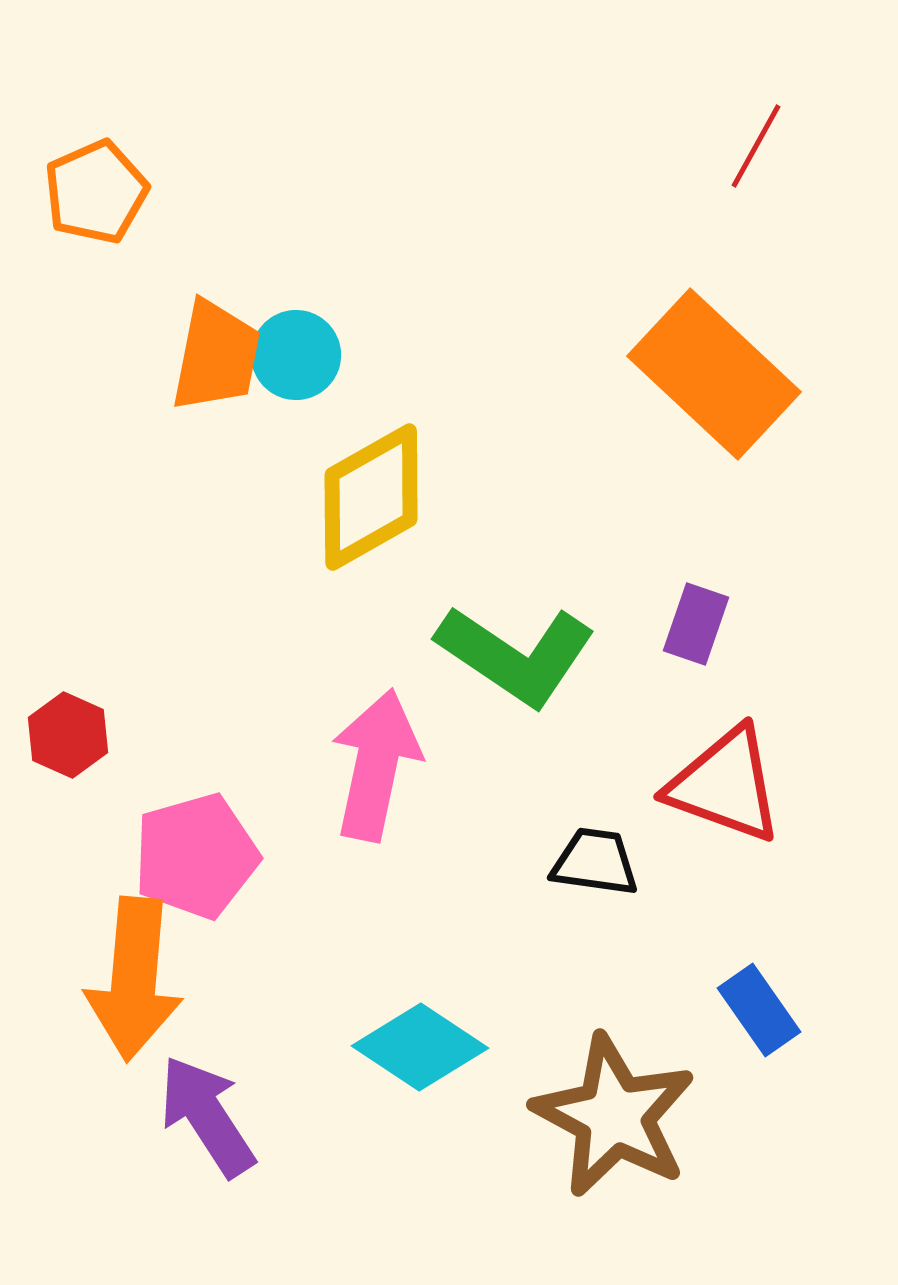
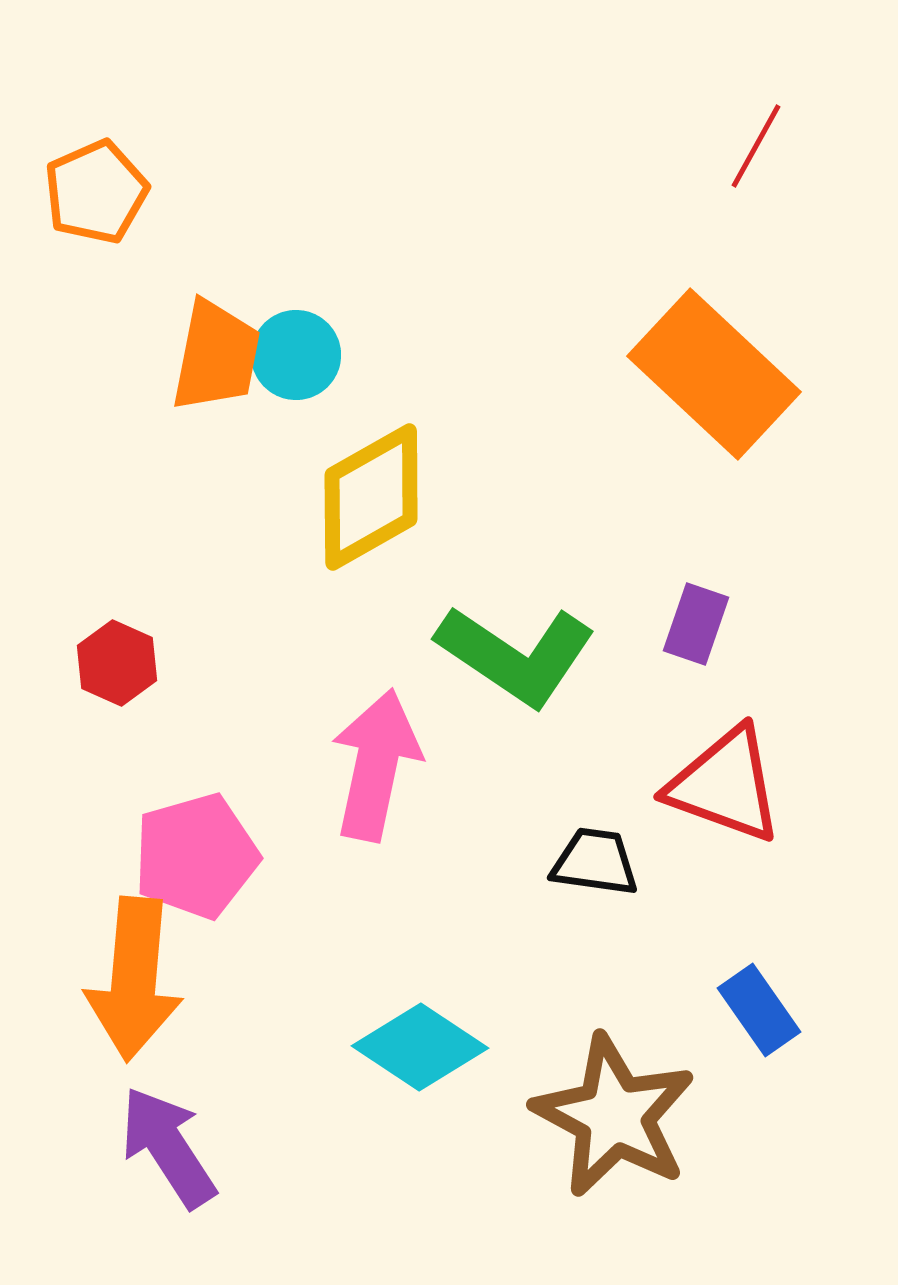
red hexagon: moved 49 px right, 72 px up
purple arrow: moved 39 px left, 31 px down
